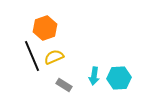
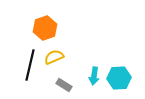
black line: moved 2 px left, 9 px down; rotated 36 degrees clockwise
